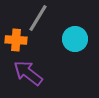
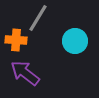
cyan circle: moved 2 px down
purple arrow: moved 3 px left
